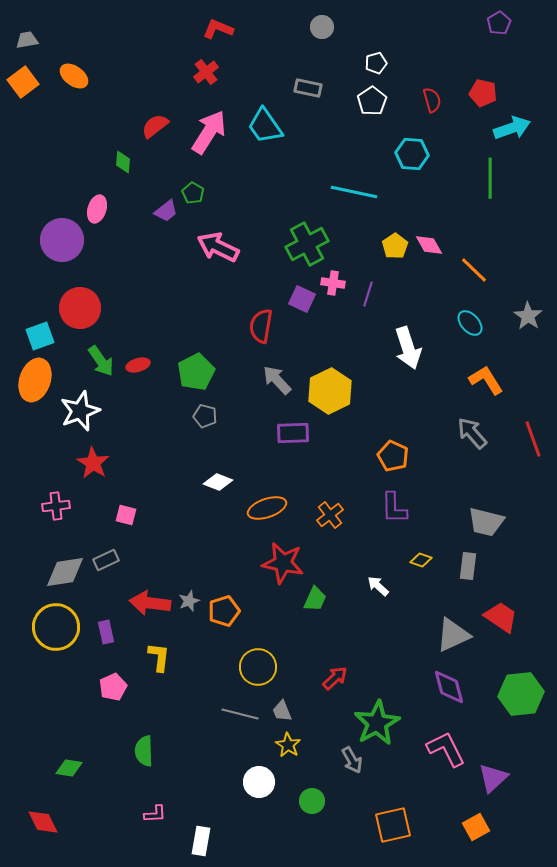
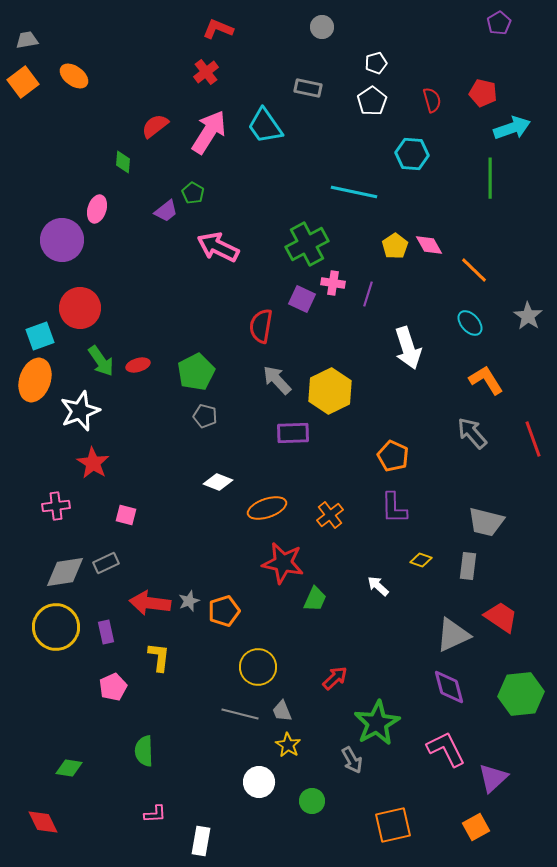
gray rectangle at (106, 560): moved 3 px down
